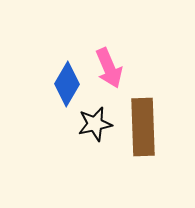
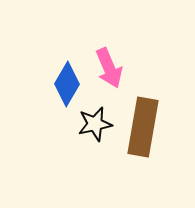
brown rectangle: rotated 12 degrees clockwise
